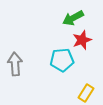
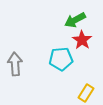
green arrow: moved 2 px right, 2 px down
red star: rotated 18 degrees counterclockwise
cyan pentagon: moved 1 px left, 1 px up
